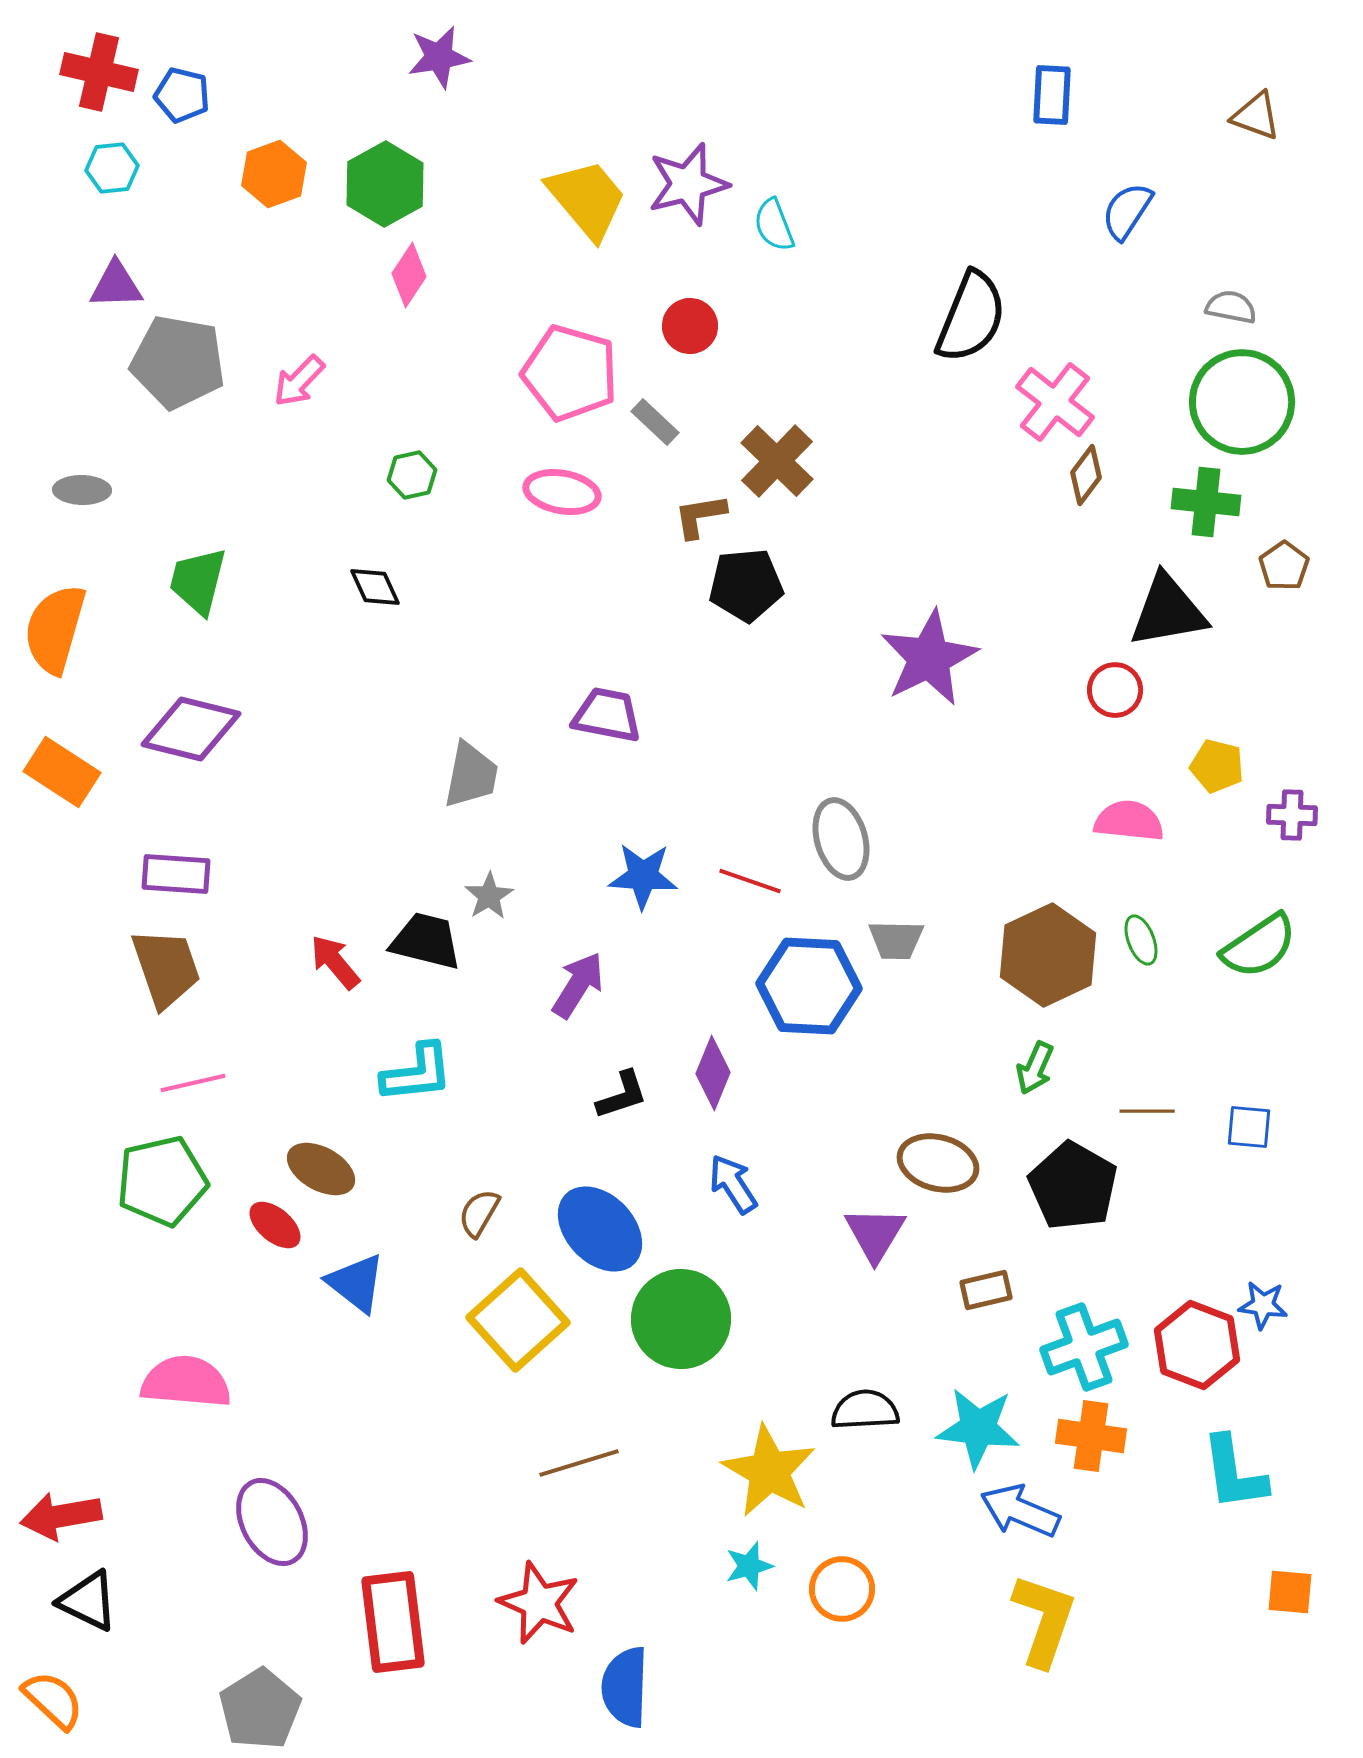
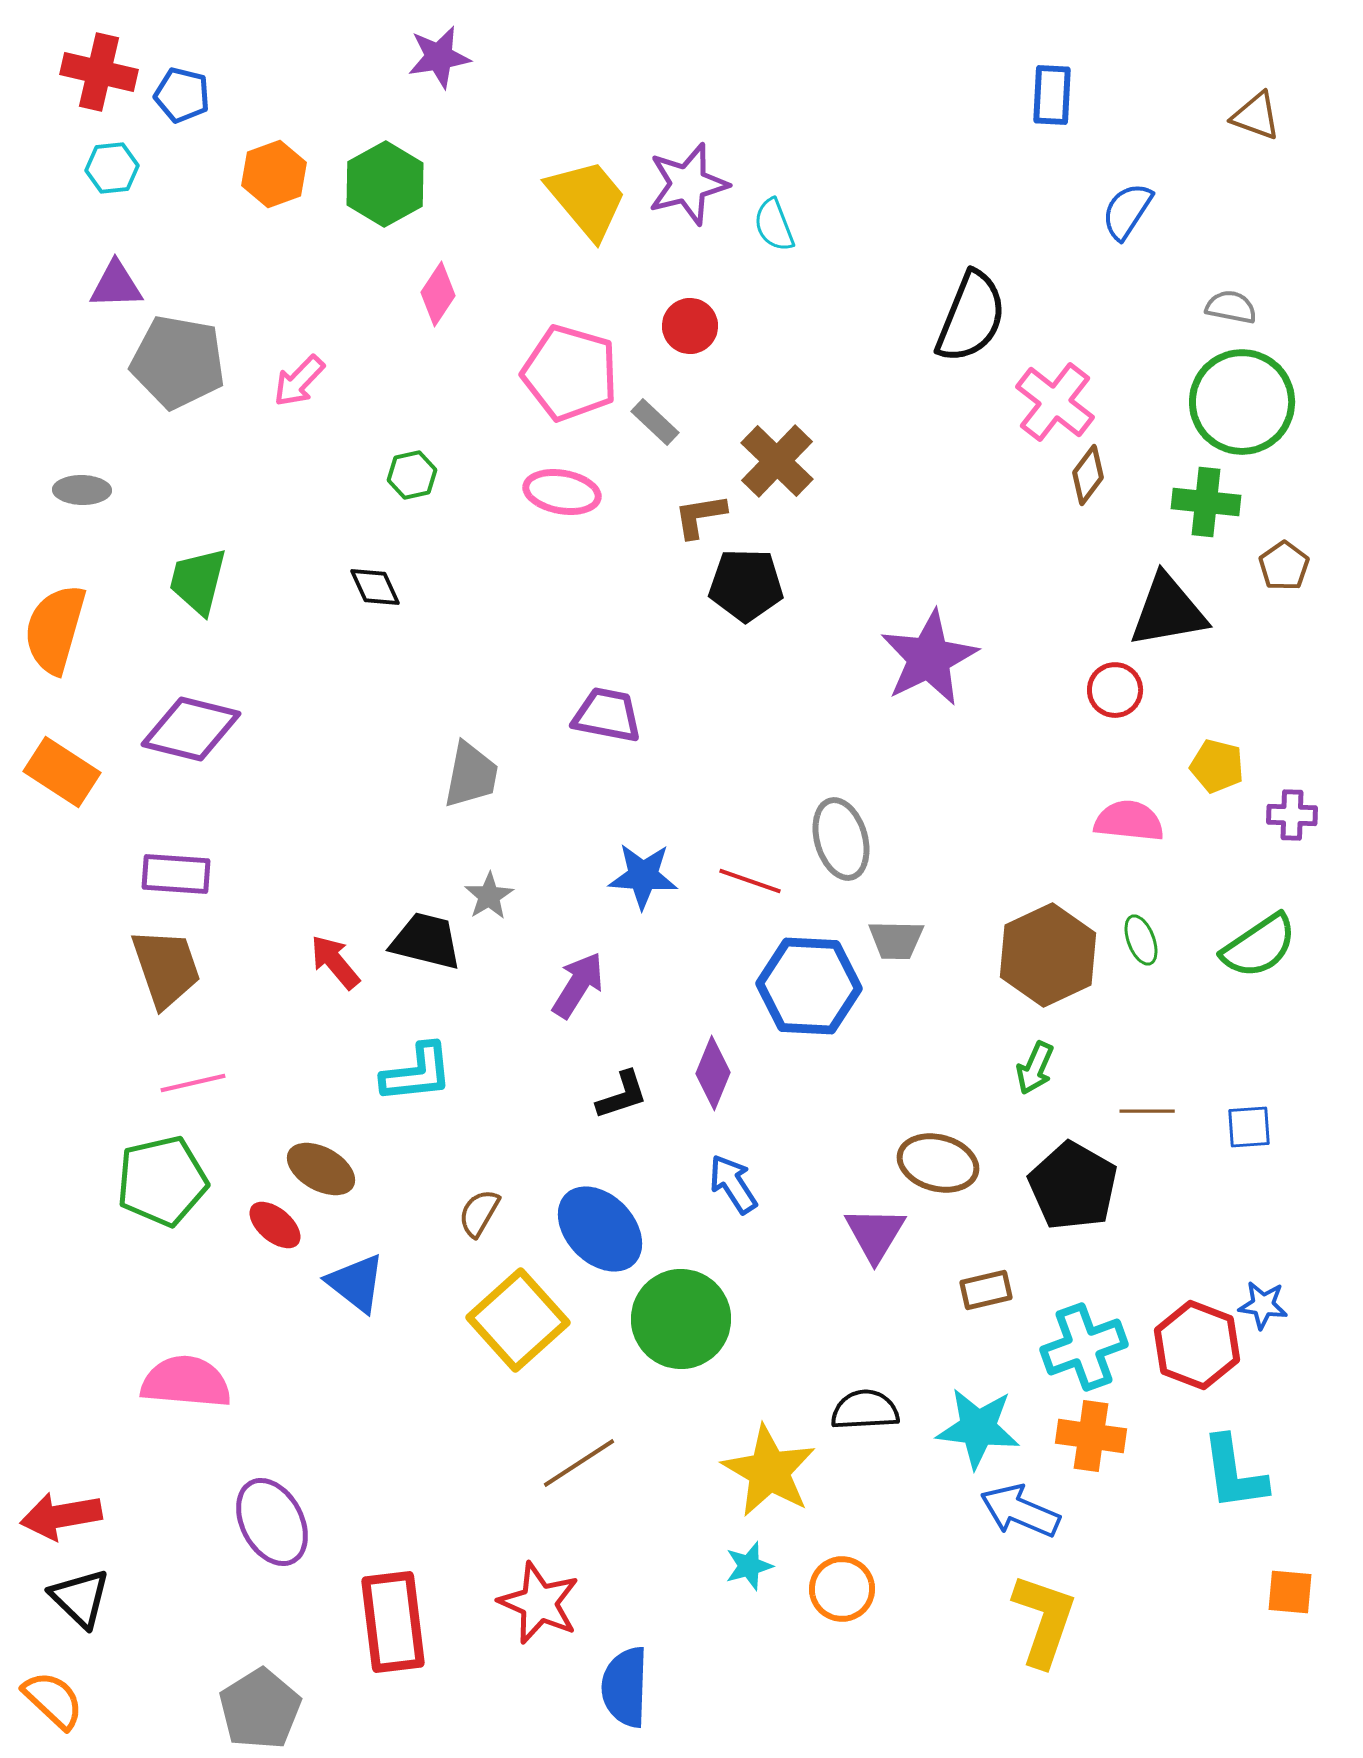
pink diamond at (409, 275): moved 29 px right, 19 px down
brown diamond at (1086, 475): moved 2 px right
black pentagon at (746, 585): rotated 6 degrees clockwise
blue square at (1249, 1127): rotated 9 degrees counterclockwise
brown line at (579, 1463): rotated 16 degrees counterclockwise
black triangle at (88, 1601): moved 8 px left, 3 px up; rotated 18 degrees clockwise
